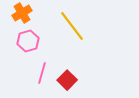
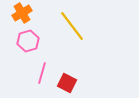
red square: moved 3 px down; rotated 18 degrees counterclockwise
